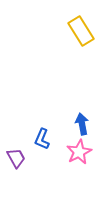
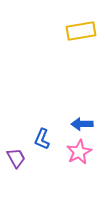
yellow rectangle: rotated 68 degrees counterclockwise
blue arrow: rotated 80 degrees counterclockwise
